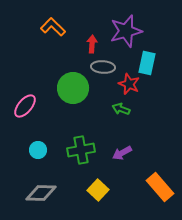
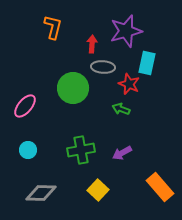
orange L-shape: rotated 60 degrees clockwise
cyan circle: moved 10 px left
